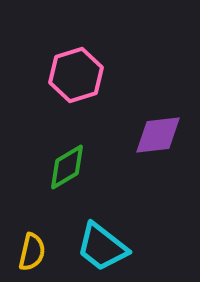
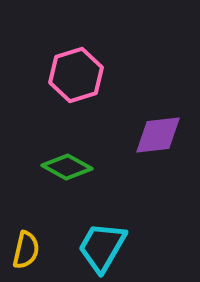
green diamond: rotated 60 degrees clockwise
cyan trapezoid: rotated 82 degrees clockwise
yellow semicircle: moved 6 px left, 2 px up
